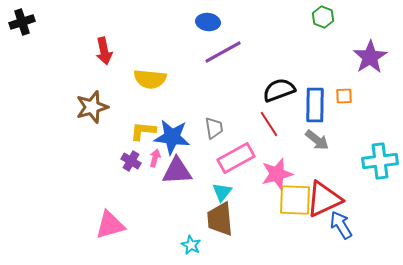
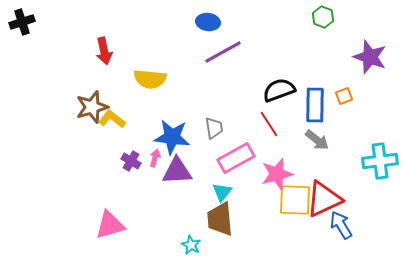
purple star: rotated 20 degrees counterclockwise
orange square: rotated 18 degrees counterclockwise
yellow L-shape: moved 31 px left, 12 px up; rotated 32 degrees clockwise
